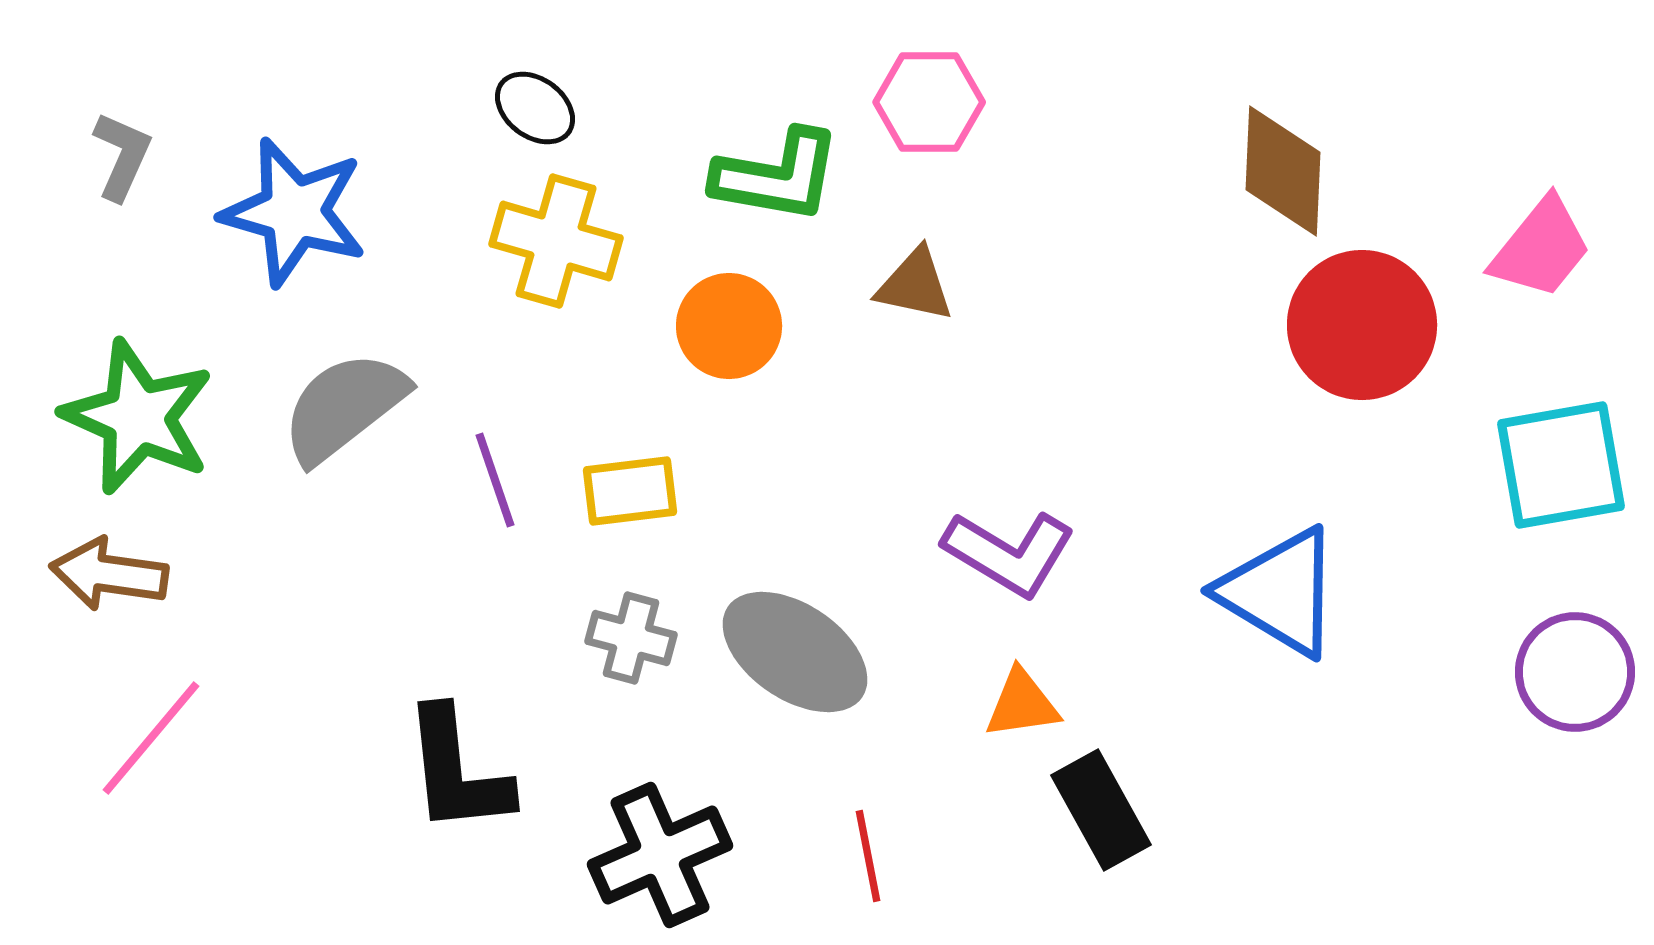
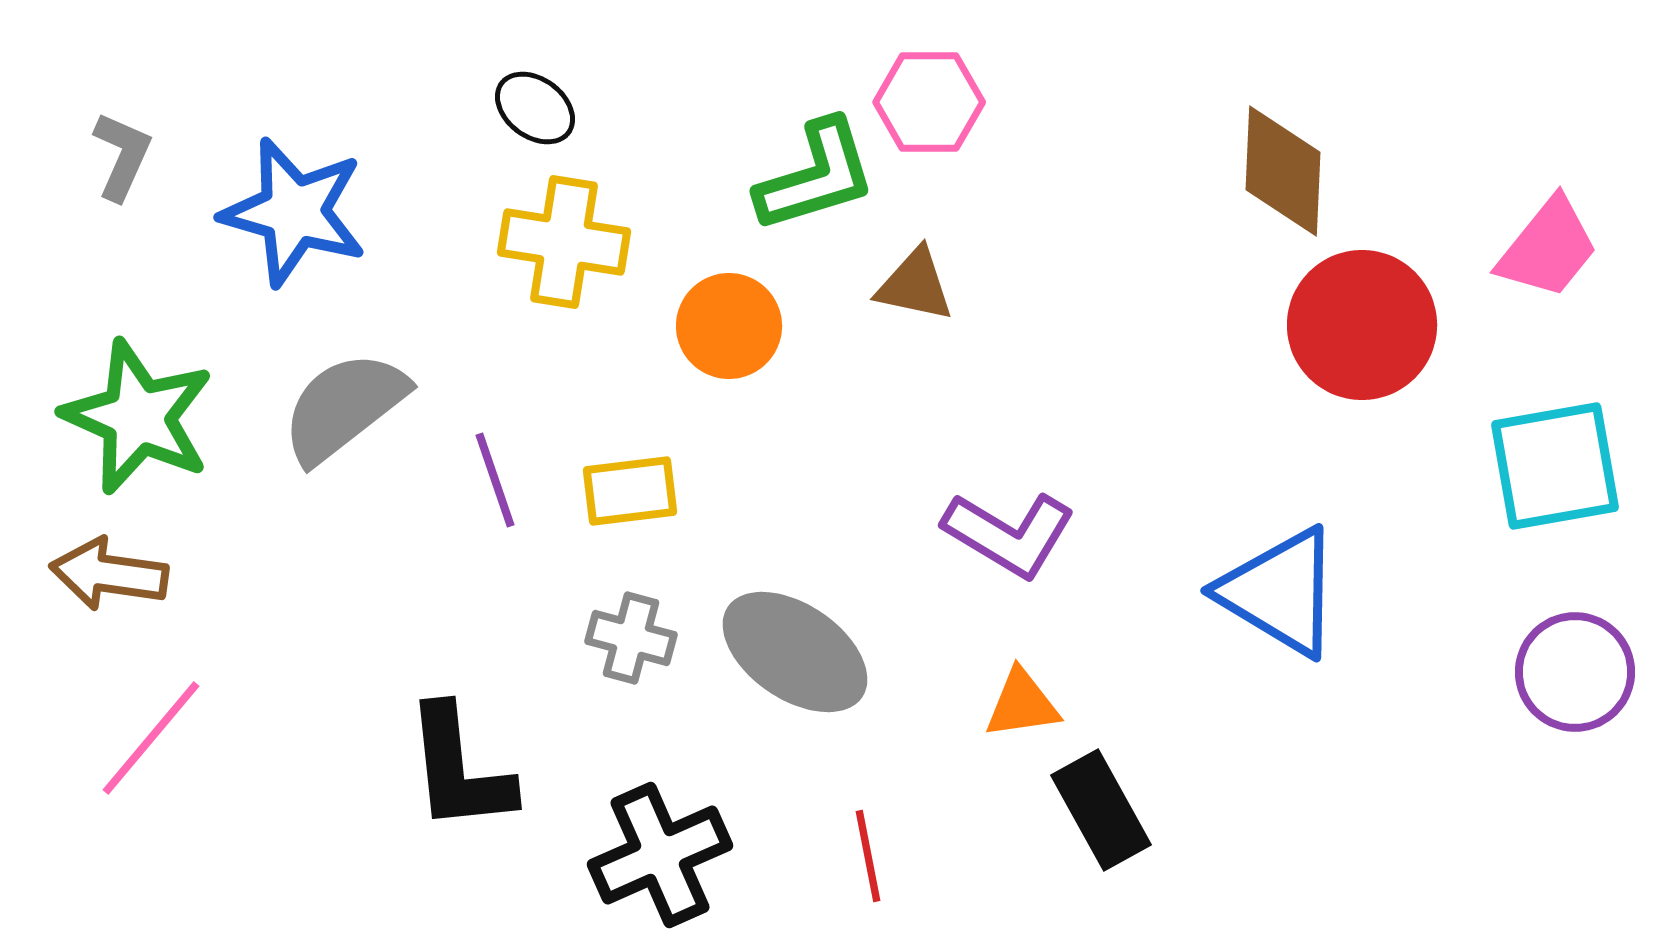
green L-shape: moved 39 px right; rotated 27 degrees counterclockwise
yellow cross: moved 8 px right, 1 px down; rotated 7 degrees counterclockwise
pink trapezoid: moved 7 px right
cyan square: moved 6 px left, 1 px down
purple L-shape: moved 19 px up
black L-shape: moved 2 px right, 2 px up
